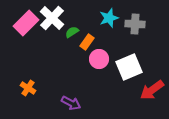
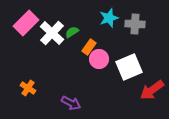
white cross: moved 15 px down
orange rectangle: moved 2 px right, 5 px down
